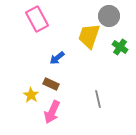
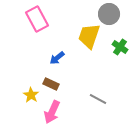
gray circle: moved 2 px up
gray line: rotated 48 degrees counterclockwise
